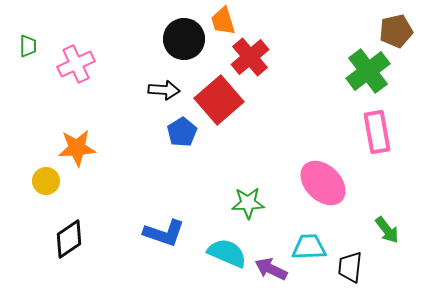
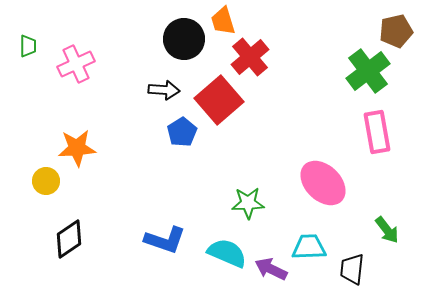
blue L-shape: moved 1 px right, 7 px down
black trapezoid: moved 2 px right, 2 px down
